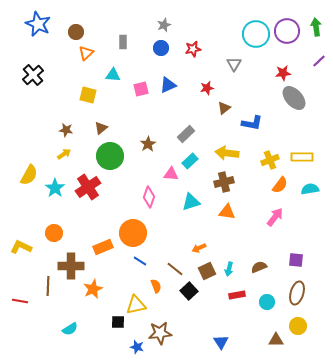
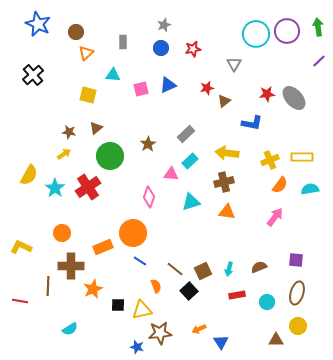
green arrow at (316, 27): moved 2 px right
red star at (283, 73): moved 16 px left, 21 px down
brown triangle at (224, 108): moved 7 px up
brown triangle at (101, 128): moved 5 px left
brown star at (66, 130): moved 3 px right, 2 px down
orange circle at (54, 233): moved 8 px right
orange arrow at (199, 248): moved 81 px down
brown square at (207, 271): moved 4 px left
yellow triangle at (136, 305): moved 6 px right, 5 px down
black square at (118, 322): moved 17 px up
